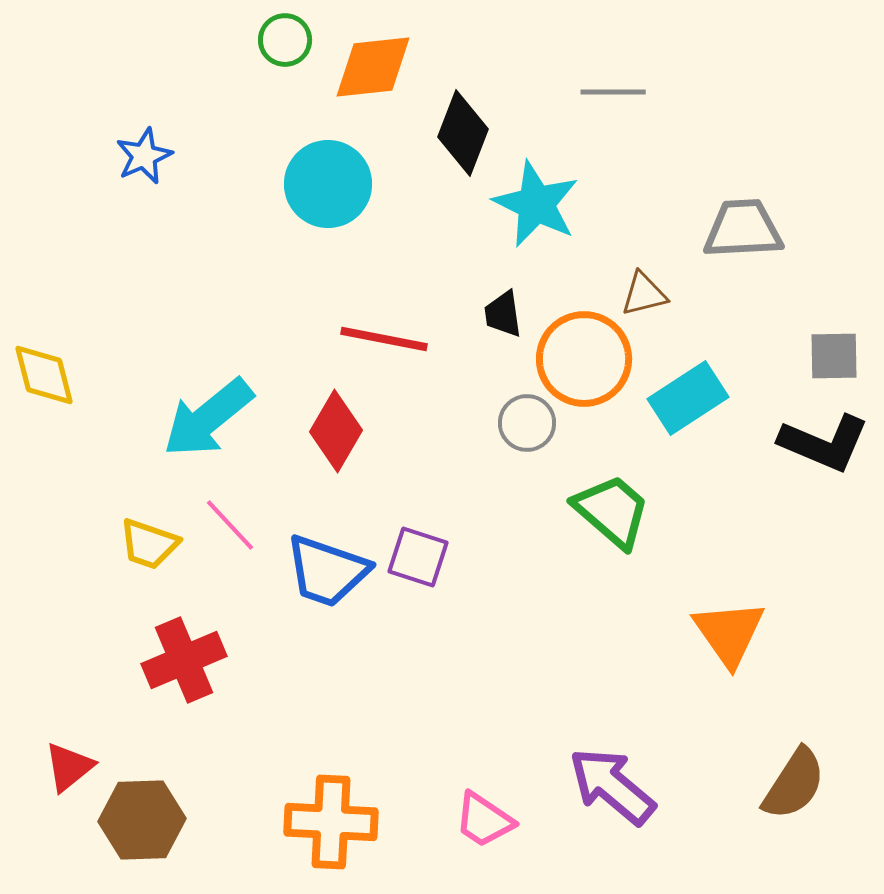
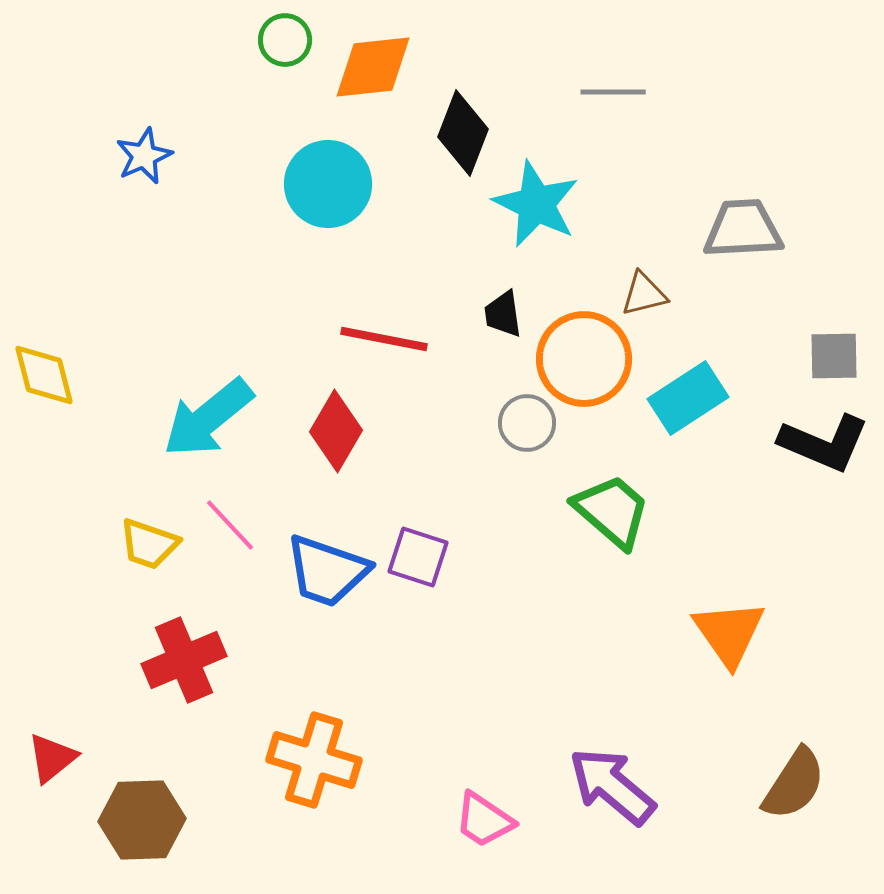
red triangle: moved 17 px left, 9 px up
orange cross: moved 17 px left, 62 px up; rotated 14 degrees clockwise
